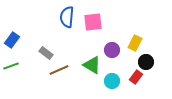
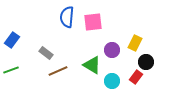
green line: moved 4 px down
brown line: moved 1 px left, 1 px down
